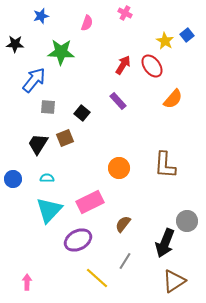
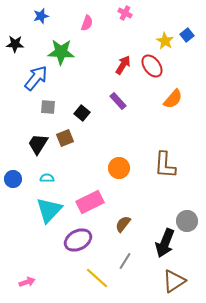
blue arrow: moved 2 px right, 2 px up
pink arrow: rotated 70 degrees clockwise
